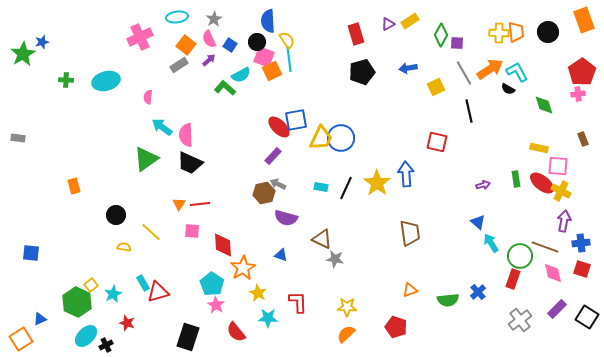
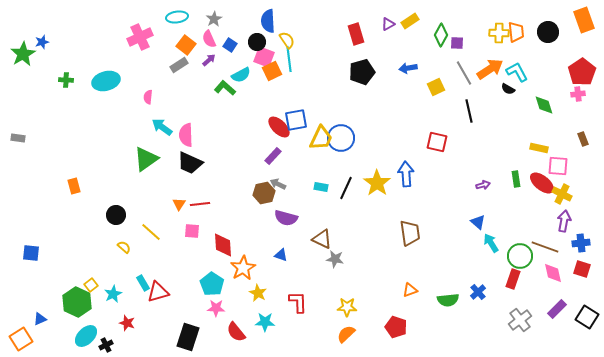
yellow cross at (561, 191): moved 1 px right, 3 px down
yellow semicircle at (124, 247): rotated 32 degrees clockwise
pink star at (216, 305): moved 3 px down; rotated 30 degrees counterclockwise
cyan star at (268, 318): moved 3 px left, 4 px down
